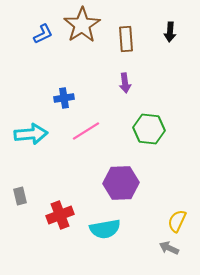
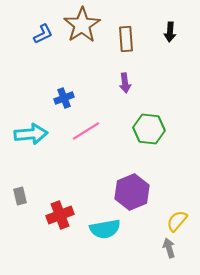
blue cross: rotated 12 degrees counterclockwise
purple hexagon: moved 11 px right, 9 px down; rotated 20 degrees counterclockwise
yellow semicircle: rotated 15 degrees clockwise
gray arrow: rotated 48 degrees clockwise
